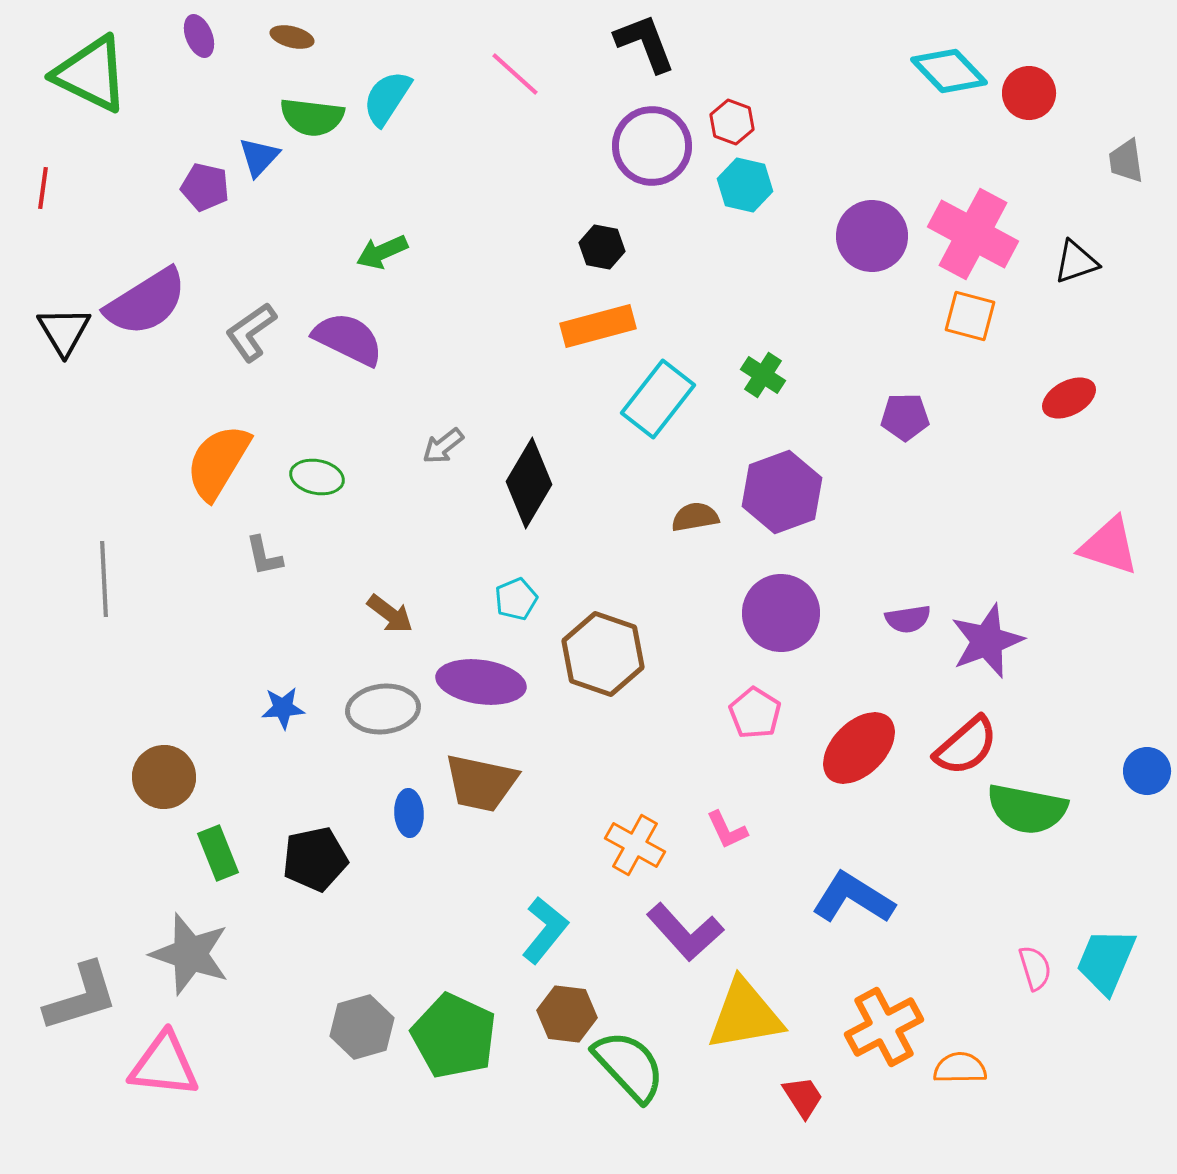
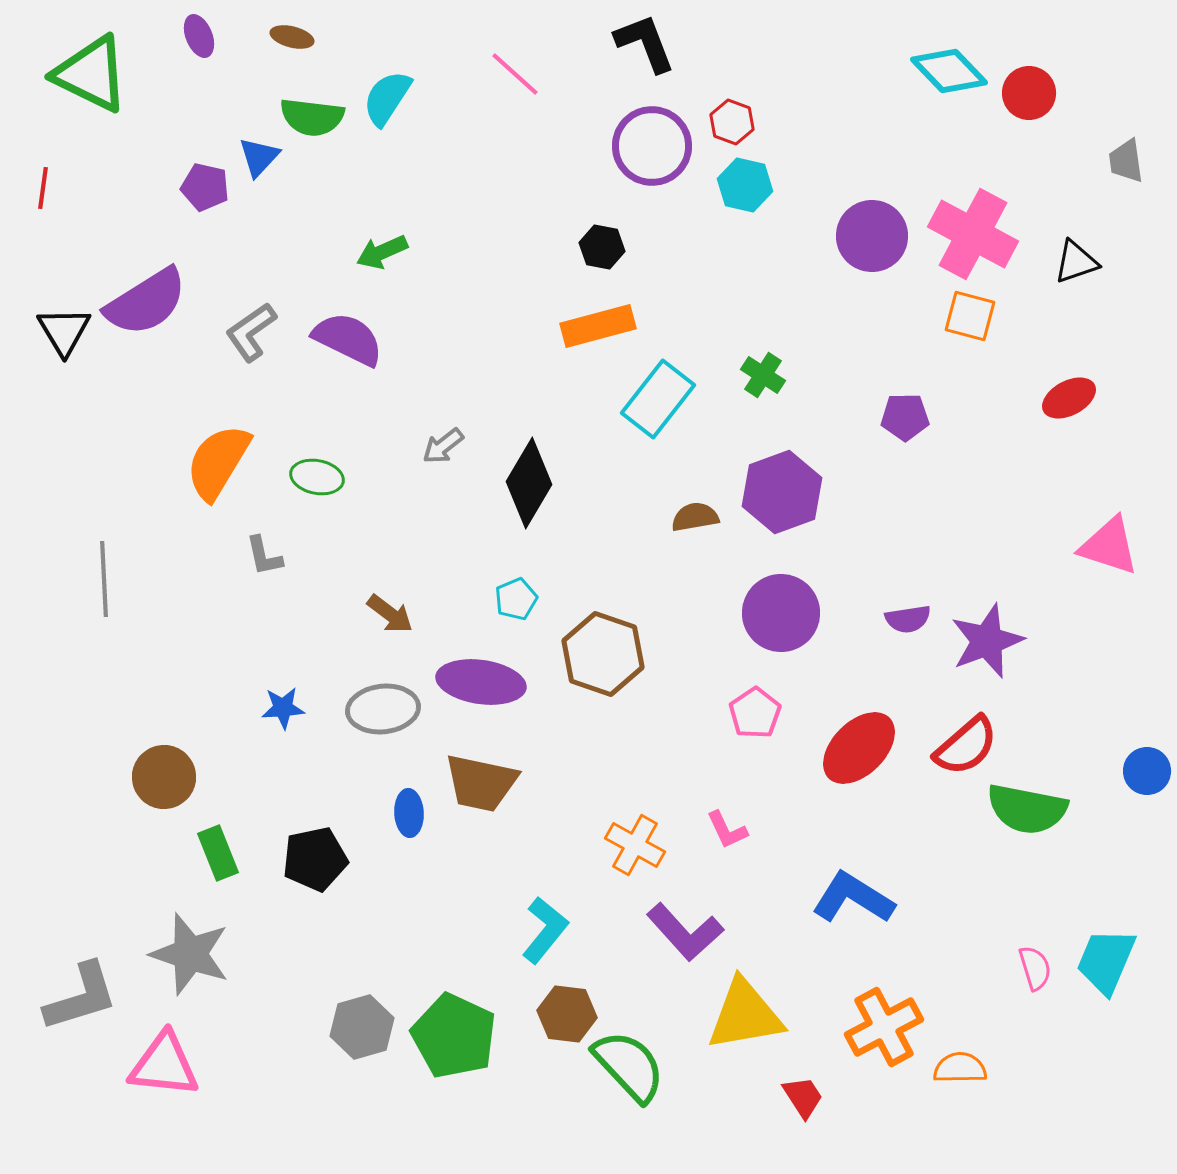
pink pentagon at (755, 713): rotated 6 degrees clockwise
